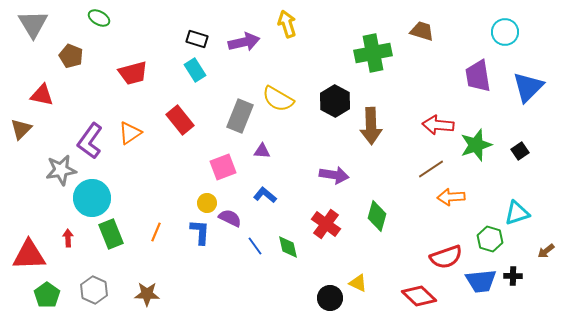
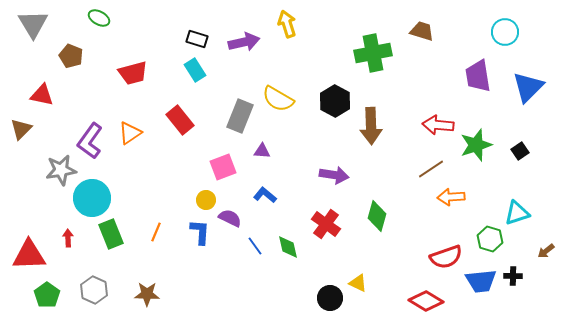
yellow circle at (207, 203): moved 1 px left, 3 px up
red diamond at (419, 296): moved 7 px right, 5 px down; rotated 12 degrees counterclockwise
